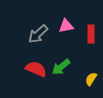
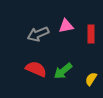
gray arrow: rotated 20 degrees clockwise
green arrow: moved 2 px right, 4 px down
